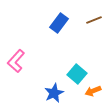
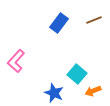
blue star: rotated 24 degrees counterclockwise
